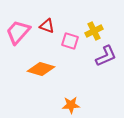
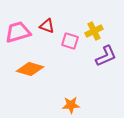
pink trapezoid: rotated 32 degrees clockwise
orange diamond: moved 11 px left
